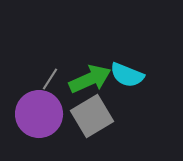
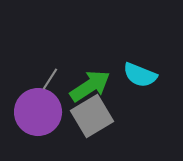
cyan semicircle: moved 13 px right
green arrow: moved 7 px down; rotated 9 degrees counterclockwise
purple circle: moved 1 px left, 2 px up
